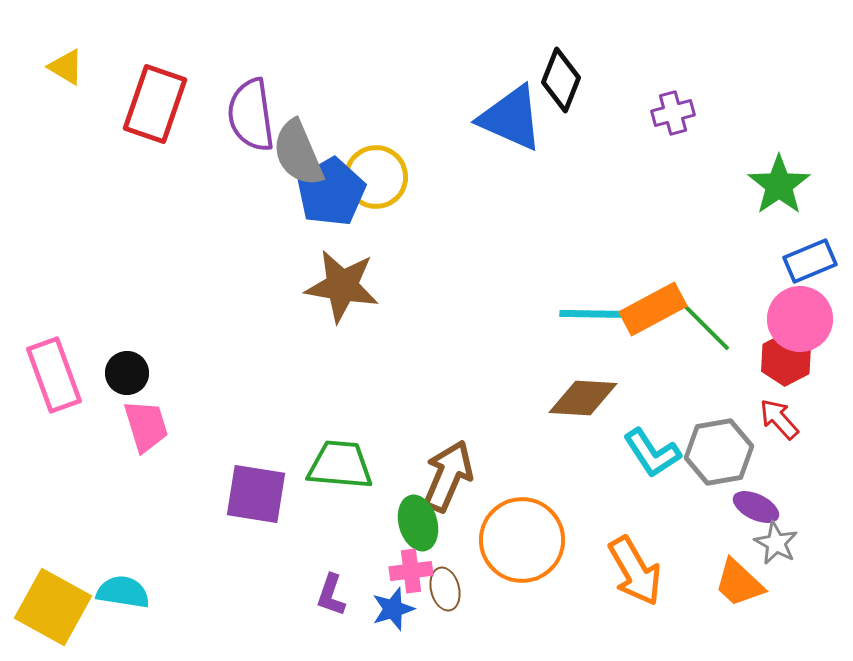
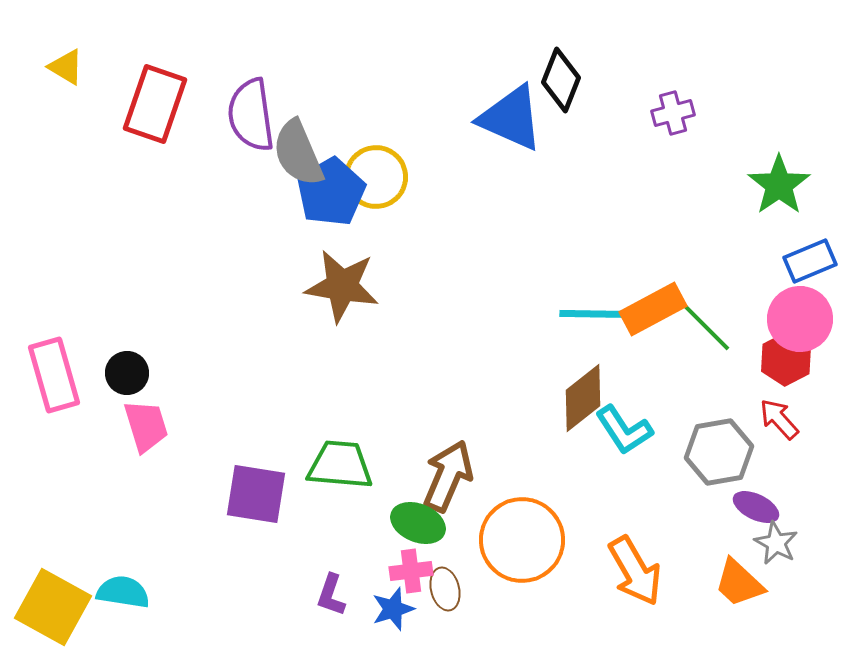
pink rectangle: rotated 4 degrees clockwise
brown diamond: rotated 42 degrees counterclockwise
cyan L-shape: moved 28 px left, 23 px up
green ellipse: rotated 52 degrees counterclockwise
